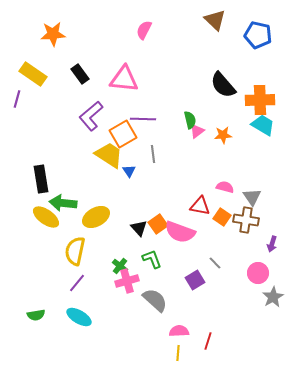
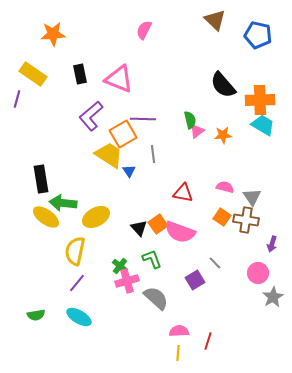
black rectangle at (80, 74): rotated 24 degrees clockwise
pink triangle at (124, 79): moved 5 px left; rotated 16 degrees clockwise
red triangle at (200, 206): moved 17 px left, 13 px up
gray semicircle at (155, 300): moved 1 px right, 2 px up
